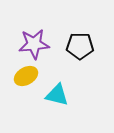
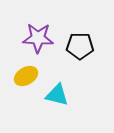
purple star: moved 4 px right, 6 px up; rotated 8 degrees clockwise
